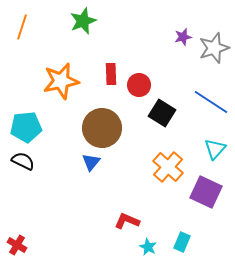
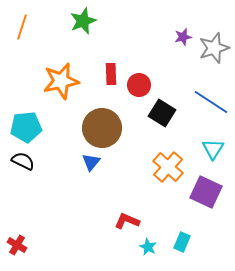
cyan triangle: moved 2 px left; rotated 10 degrees counterclockwise
